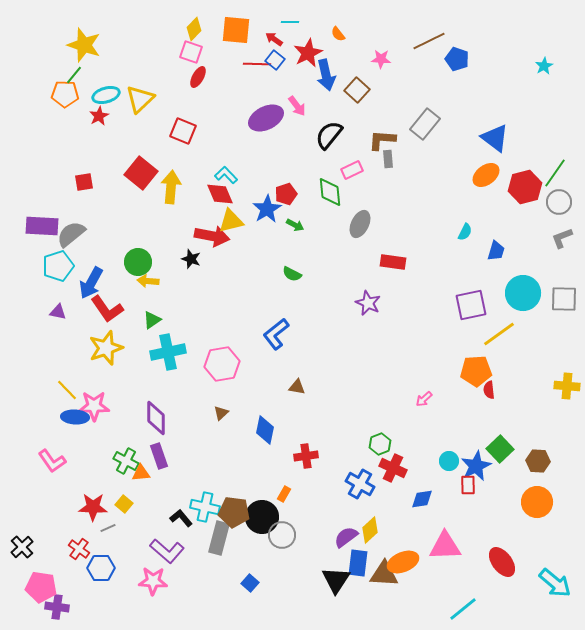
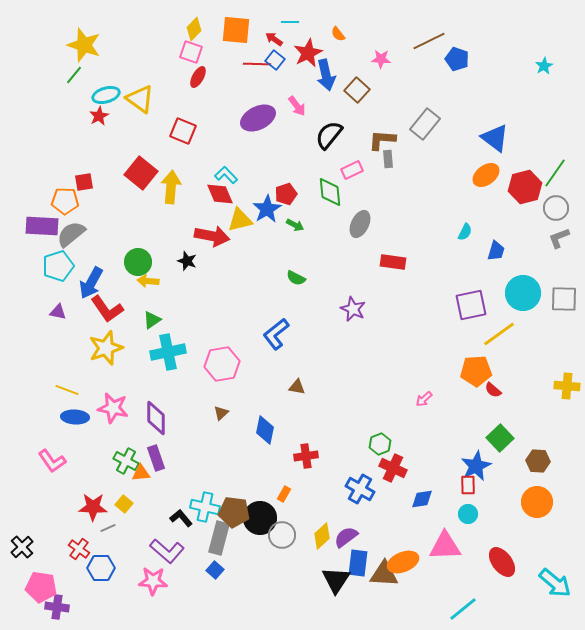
orange pentagon at (65, 94): moved 107 px down
yellow triangle at (140, 99): rotated 40 degrees counterclockwise
purple ellipse at (266, 118): moved 8 px left
gray circle at (559, 202): moved 3 px left, 6 px down
yellow triangle at (231, 221): moved 9 px right, 1 px up
gray L-shape at (562, 238): moved 3 px left
black star at (191, 259): moved 4 px left, 2 px down
green semicircle at (292, 274): moved 4 px right, 4 px down
purple star at (368, 303): moved 15 px left, 6 px down
yellow line at (67, 390): rotated 25 degrees counterclockwise
red semicircle at (489, 390): moved 4 px right; rotated 42 degrees counterclockwise
pink star at (94, 406): moved 19 px right, 2 px down; rotated 12 degrees clockwise
green square at (500, 449): moved 11 px up
purple rectangle at (159, 456): moved 3 px left, 2 px down
cyan circle at (449, 461): moved 19 px right, 53 px down
blue cross at (360, 484): moved 5 px down
black circle at (262, 517): moved 2 px left, 1 px down
yellow diamond at (370, 530): moved 48 px left, 6 px down
blue square at (250, 583): moved 35 px left, 13 px up
